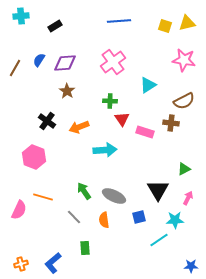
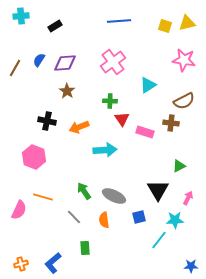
black cross: rotated 24 degrees counterclockwise
green triangle: moved 5 px left, 3 px up
cyan line: rotated 18 degrees counterclockwise
